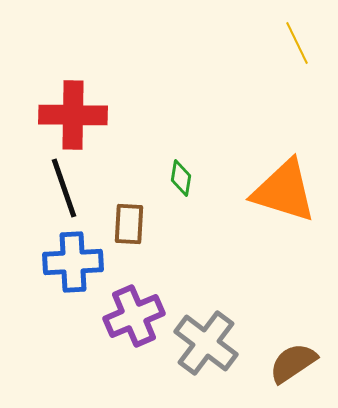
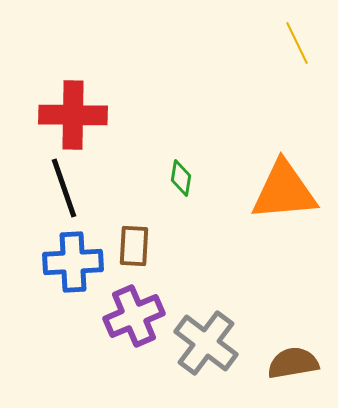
orange triangle: rotated 22 degrees counterclockwise
brown rectangle: moved 5 px right, 22 px down
brown semicircle: rotated 24 degrees clockwise
